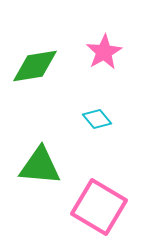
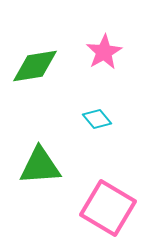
green triangle: rotated 9 degrees counterclockwise
pink square: moved 9 px right, 1 px down
